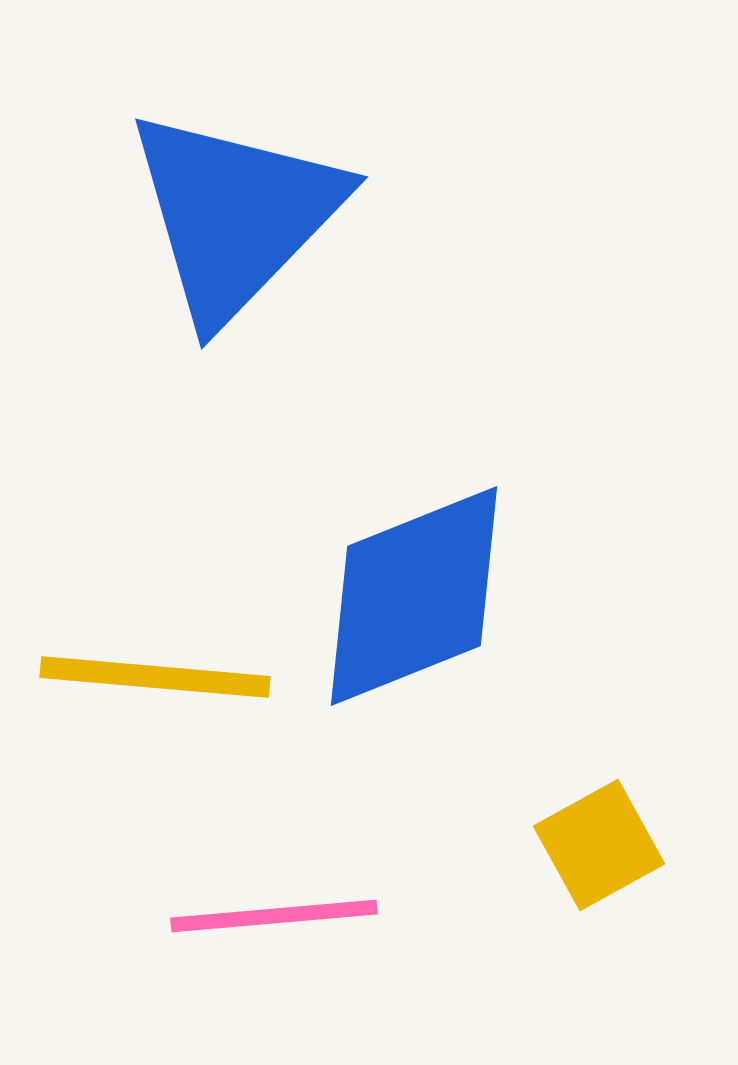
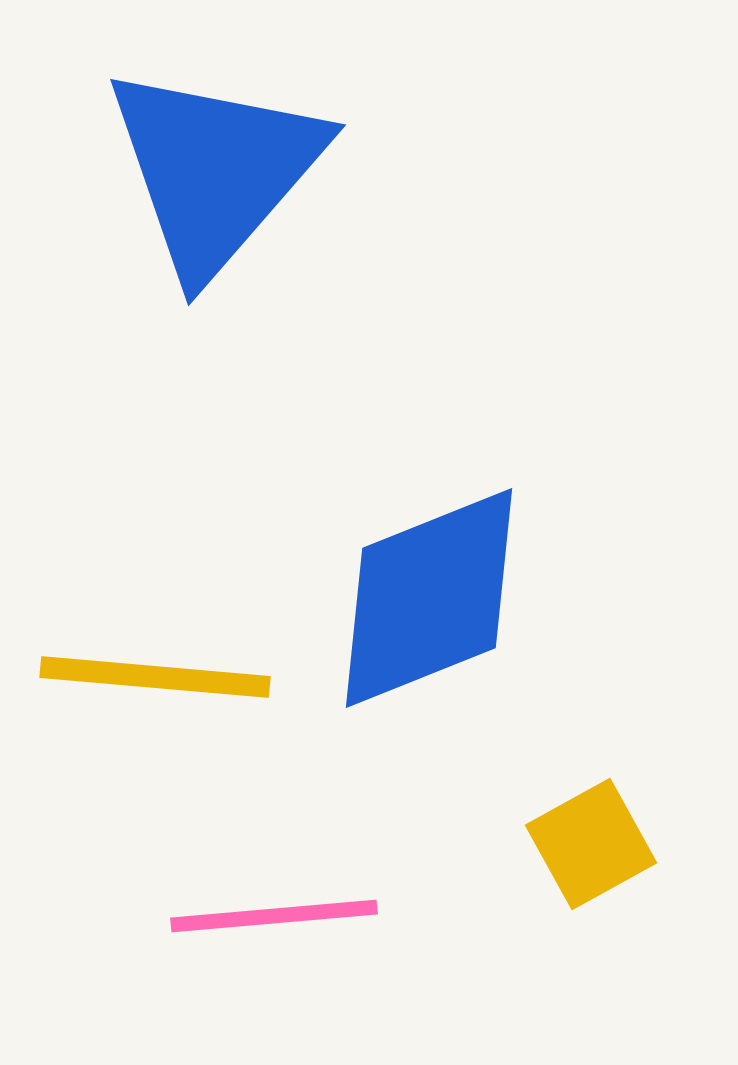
blue triangle: moved 20 px left, 45 px up; rotated 3 degrees counterclockwise
blue diamond: moved 15 px right, 2 px down
yellow square: moved 8 px left, 1 px up
